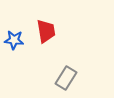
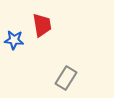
red trapezoid: moved 4 px left, 6 px up
